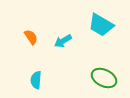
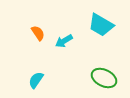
orange semicircle: moved 7 px right, 4 px up
cyan arrow: moved 1 px right
cyan semicircle: rotated 30 degrees clockwise
